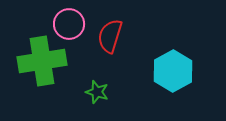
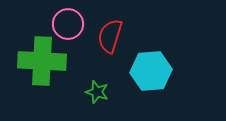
pink circle: moved 1 px left
green cross: rotated 12 degrees clockwise
cyan hexagon: moved 22 px left; rotated 24 degrees clockwise
